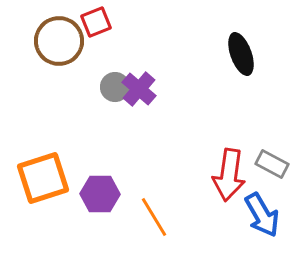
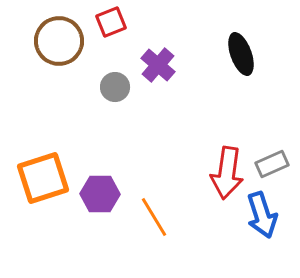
red square: moved 15 px right
purple cross: moved 19 px right, 24 px up
gray rectangle: rotated 52 degrees counterclockwise
red arrow: moved 2 px left, 2 px up
blue arrow: rotated 12 degrees clockwise
